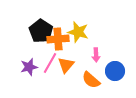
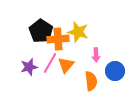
orange semicircle: moved 1 px down; rotated 138 degrees counterclockwise
